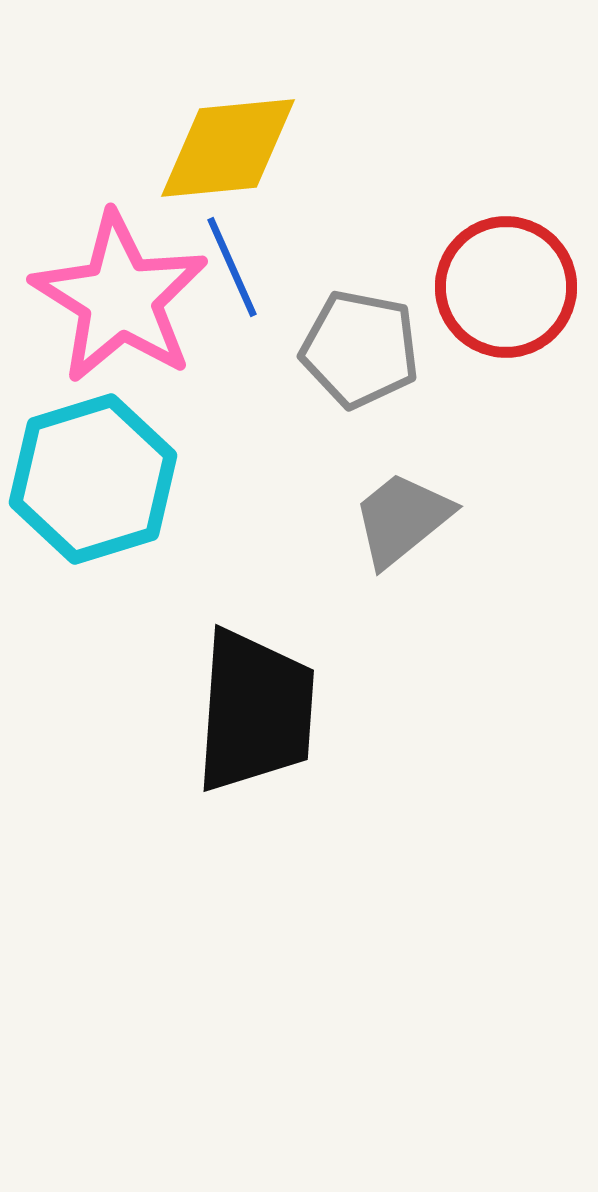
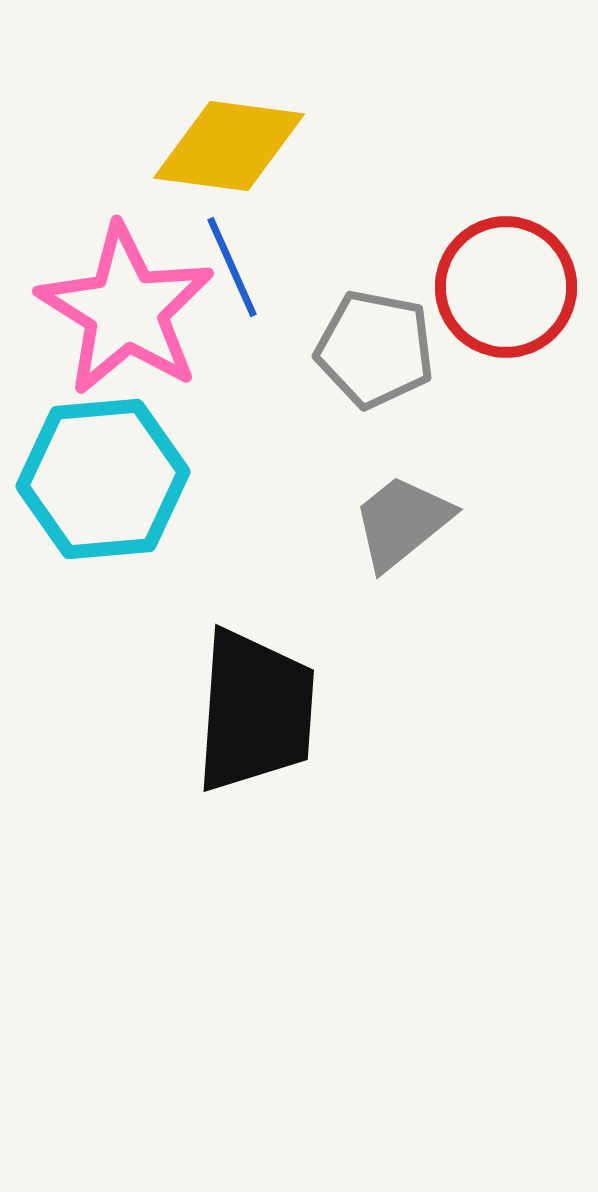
yellow diamond: moved 1 px right, 2 px up; rotated 13 degrees clockwise
pink star: moved 6 px right, 12 px down
gray pentagon: moved 15 px right
cyan hexagon: moved 10 px right; rotated 12 degrees clockwise
gray trapezoid: moved 3 px down
